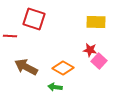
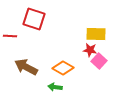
yellow rectangle: moved 12 px down
